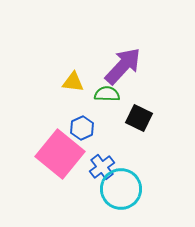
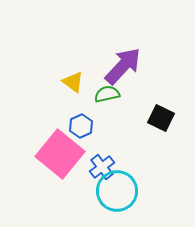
yellow triangle: rotated 30 degrees clockwise
green semicircle: rotated 15 degrees counterclockwise
black square: moved 22 px right
blue hexagon: moved 1 px left, 2 px up
cyan circle: moved 4 px left, 2 px down
